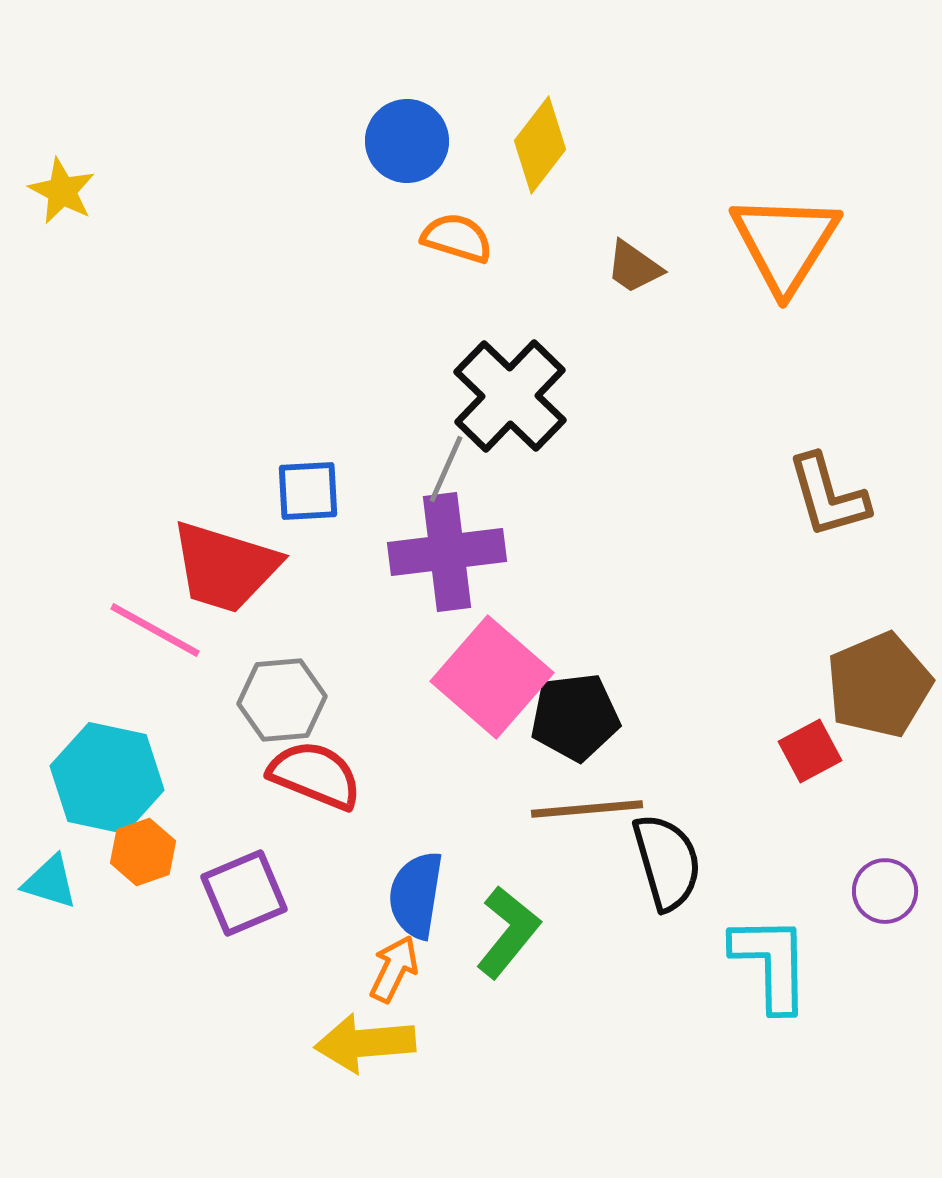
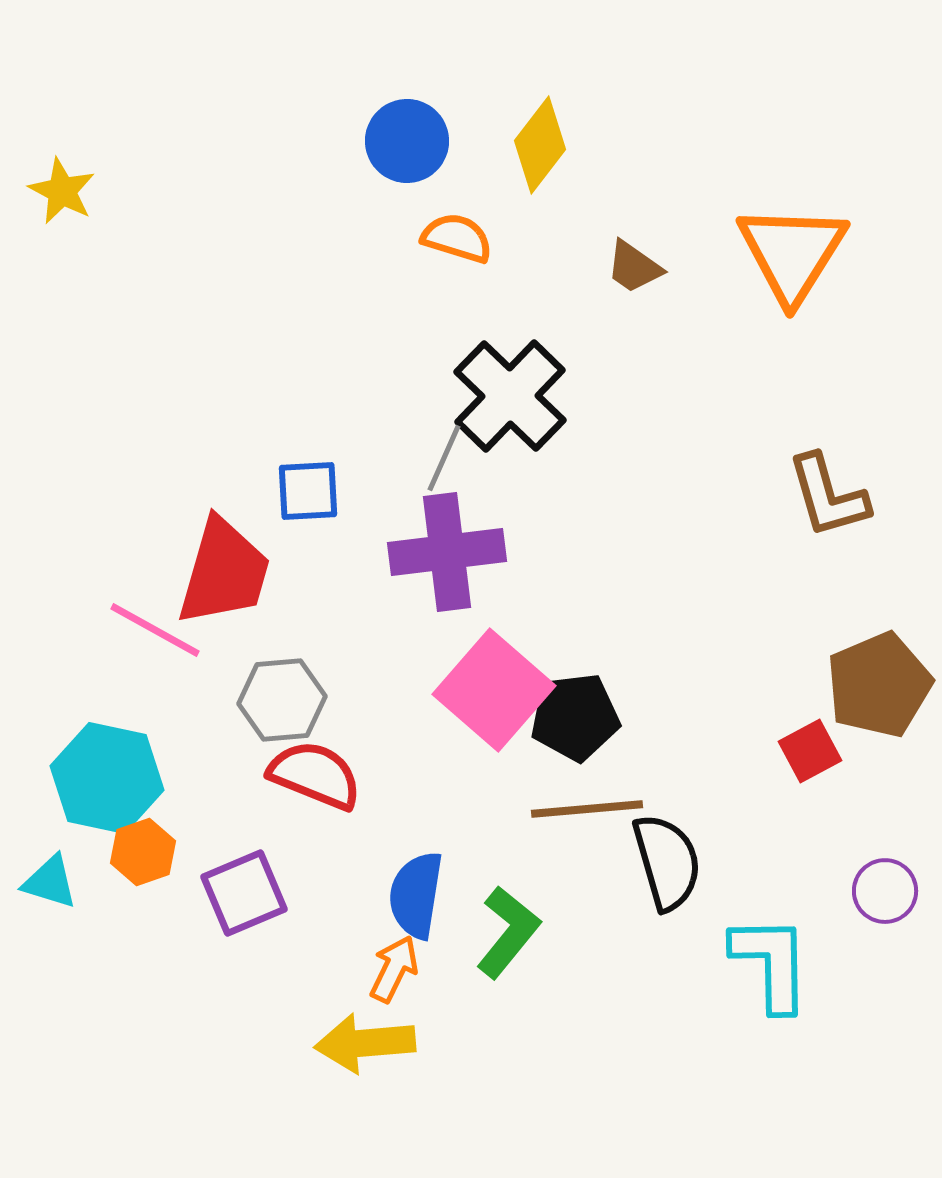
orange triangle: moved 7 px right, 10 px down
gray line: moved 2 px left, 11 px up
red trapezoid: moved 1 px left, 5 px down; rotated 91 degrees counterclockwise
pink square: moved 2 px right, 13 px down
